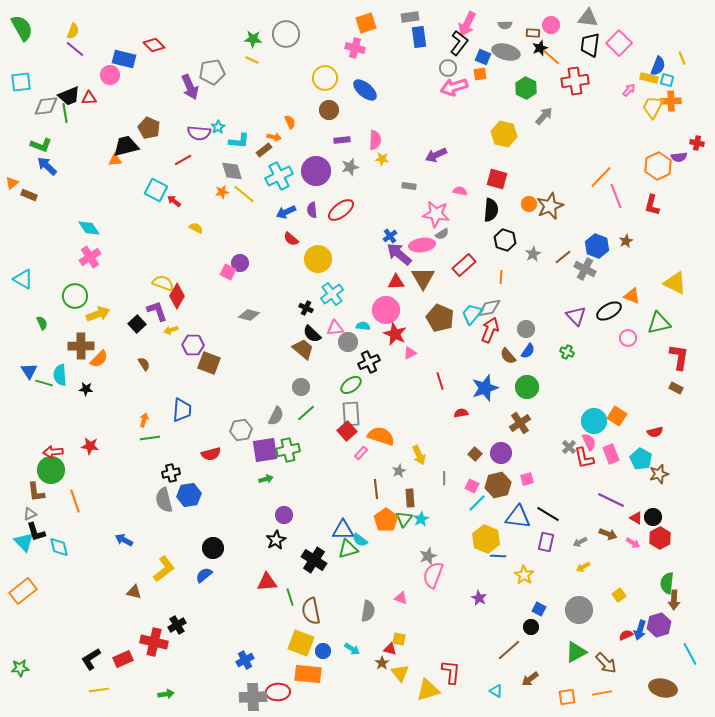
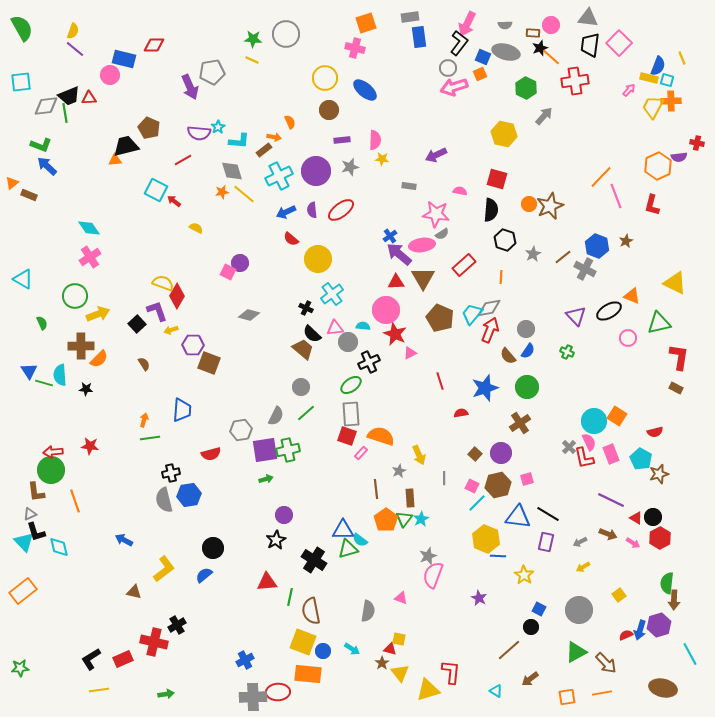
red diamond at (154, 45): rotated 45 degrees counterclockwise
orange square at (480, 74): rotated 16 degrees counterclockwise
red square at (347, 431): moved 5 px down; rotated 30 degrees counterclockwise
green line at (290, 597): rotated 30 degrees clockwise
yellow square at (301, 643): moved 2 px right, 1 px up
